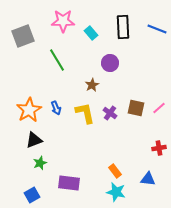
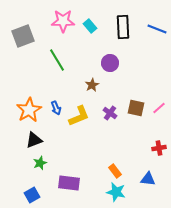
cyan rectangle: moved 1 px left, 7 px up
yellow L-shape: moved 6 px left, 3 px down; rotated 80 degrees clockwise
